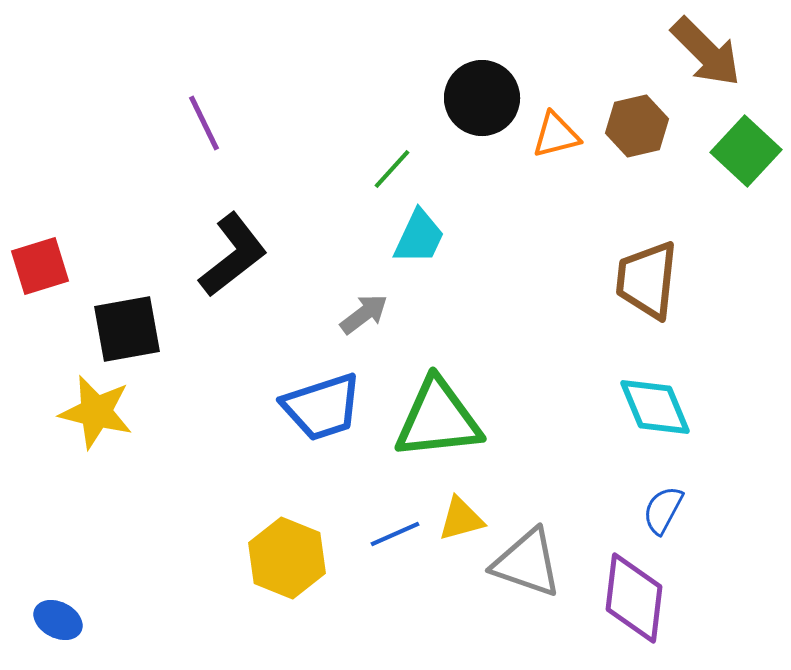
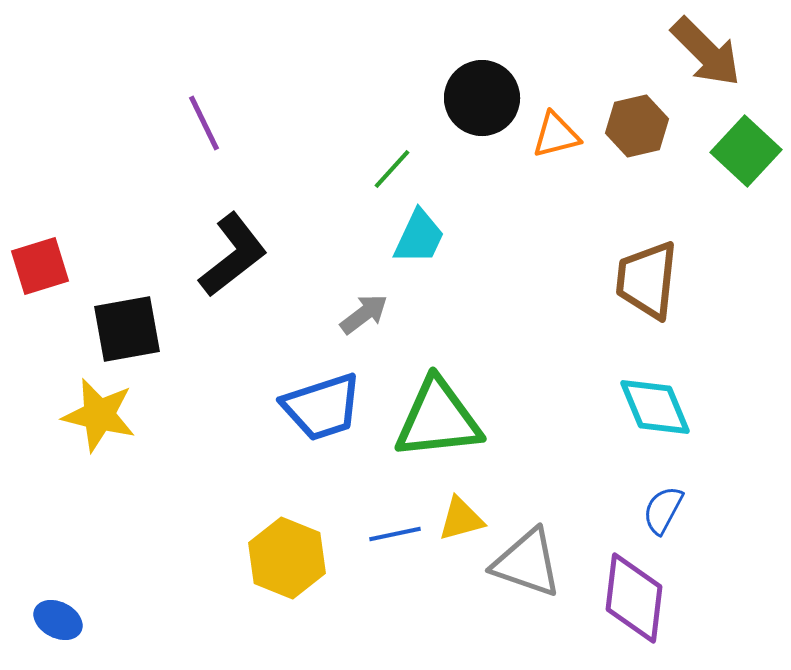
yellow star: moved 3 px right, 3 px down
blue line: rotated 12 degrees clockwise
